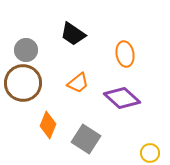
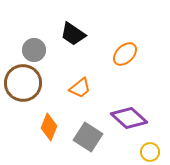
gray circle: moved 8 px right
orange ellipse: rotated 55 degrees clockwise
orange trapezoid: moved 2 px right, 5 px down
purple diamond: moved 7 px right, 20 px down
orange diamond: moved 1 px right, 2 px down
gray square: moved 2 px right, 2 px up
yellow circle: moved 1 px up
